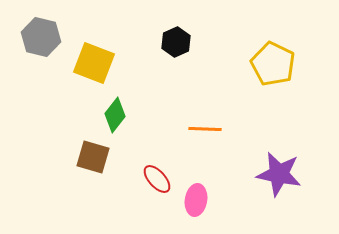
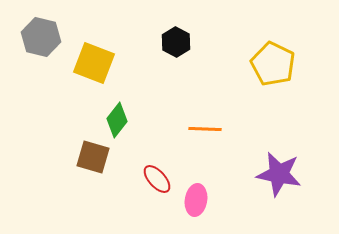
black hexagon: rotated 8 degrees counterclockwise
green diamond: moved 2 px right, 5 px down
